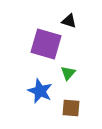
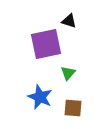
purple square: rotated 28 degrees counterclockwise
blue star: moved 6 px down
brown square: moved 2 px right
